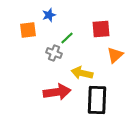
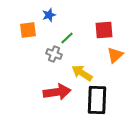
red square: moved 3 px right, 1 px down
gray cross: moved 1 px down
yellow arrow: rotated 20 degrees clockwise
